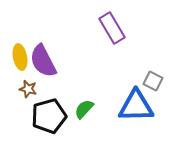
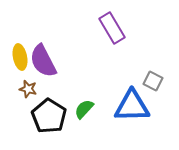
blue triangle: moved 4 px left
black pentagon: rotated 24 degrees counterclockwise
